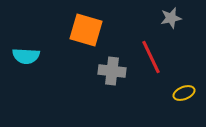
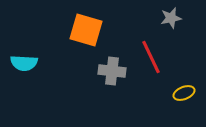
cyan semicircle: moved 2 px left, 7 px down
